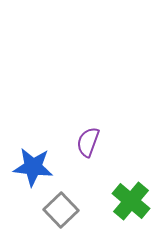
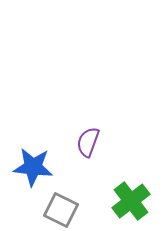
green cross: rotated 12 degrees clockwise
gray square: rotated 20 degrees counterclockwise
